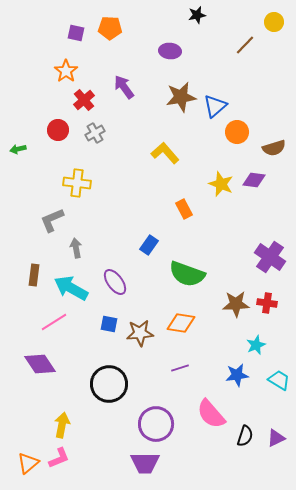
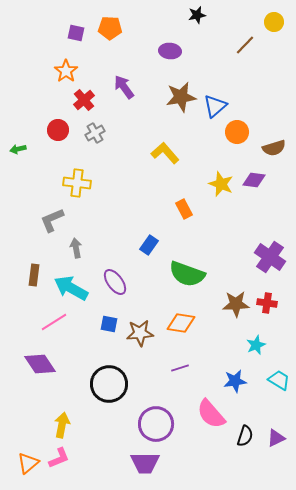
blue star at (237, 375): moved 2 px left, 6 px down
